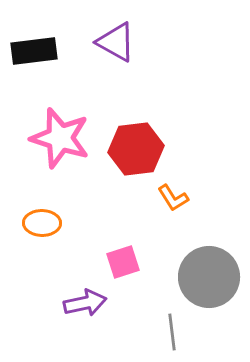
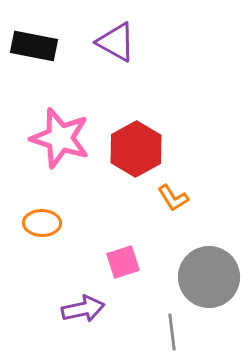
black rectangle: moved 5 px up; rotated 18 degrees clockwise
red hexagon: rotated 22 degrees counterclockwise
purple arrow: moved 2 px left, 6 px down
